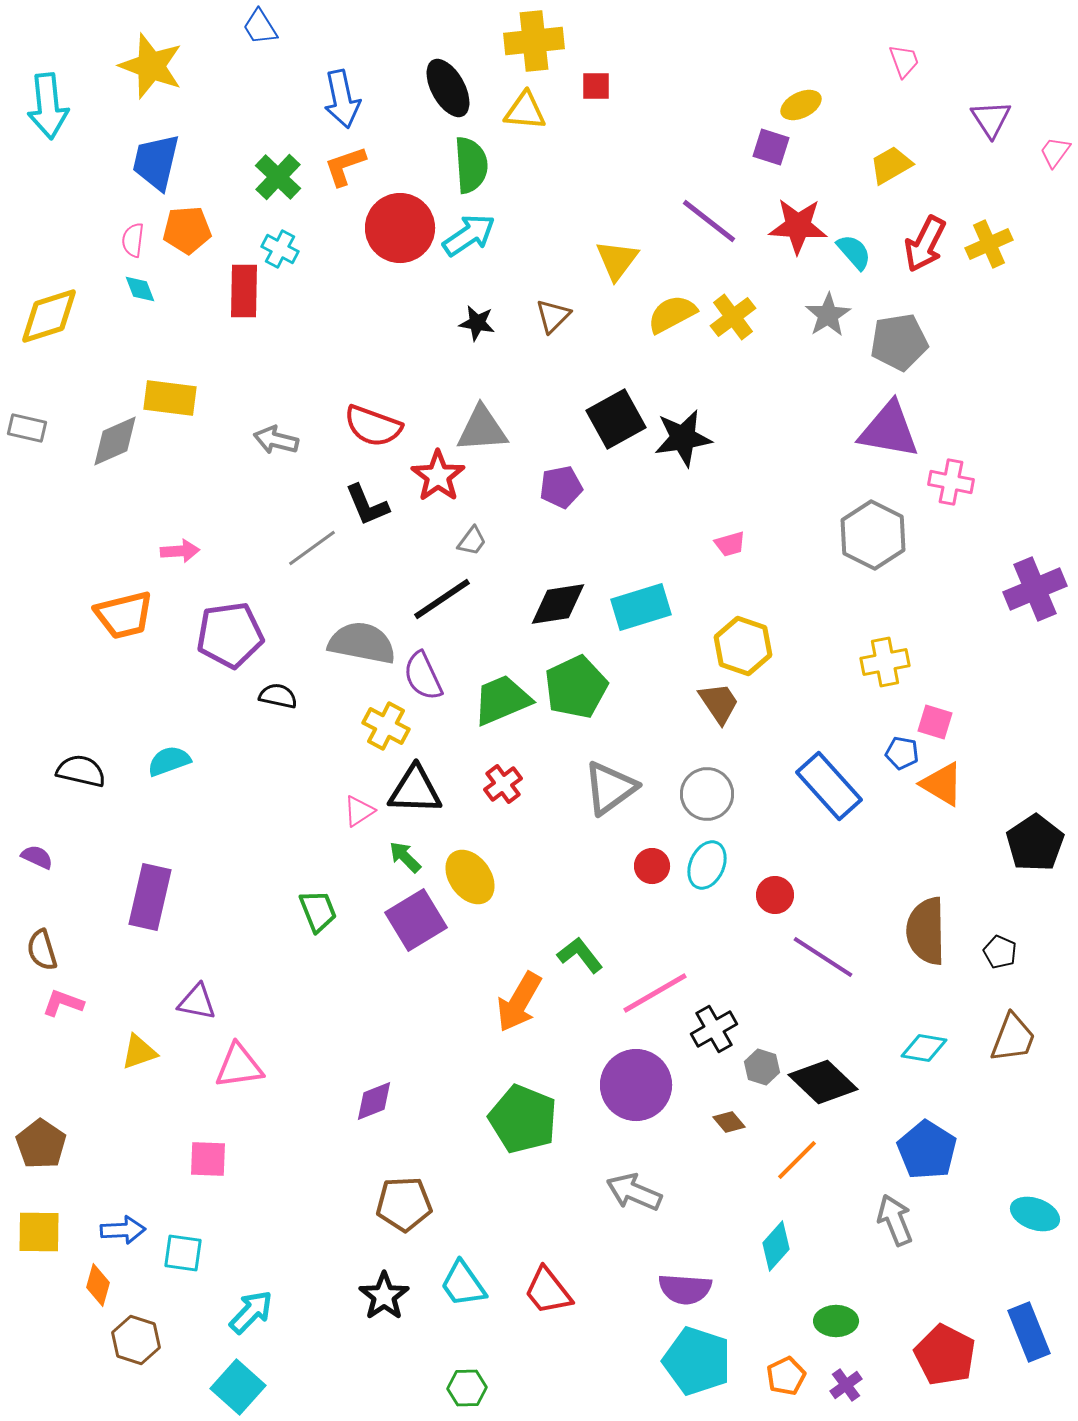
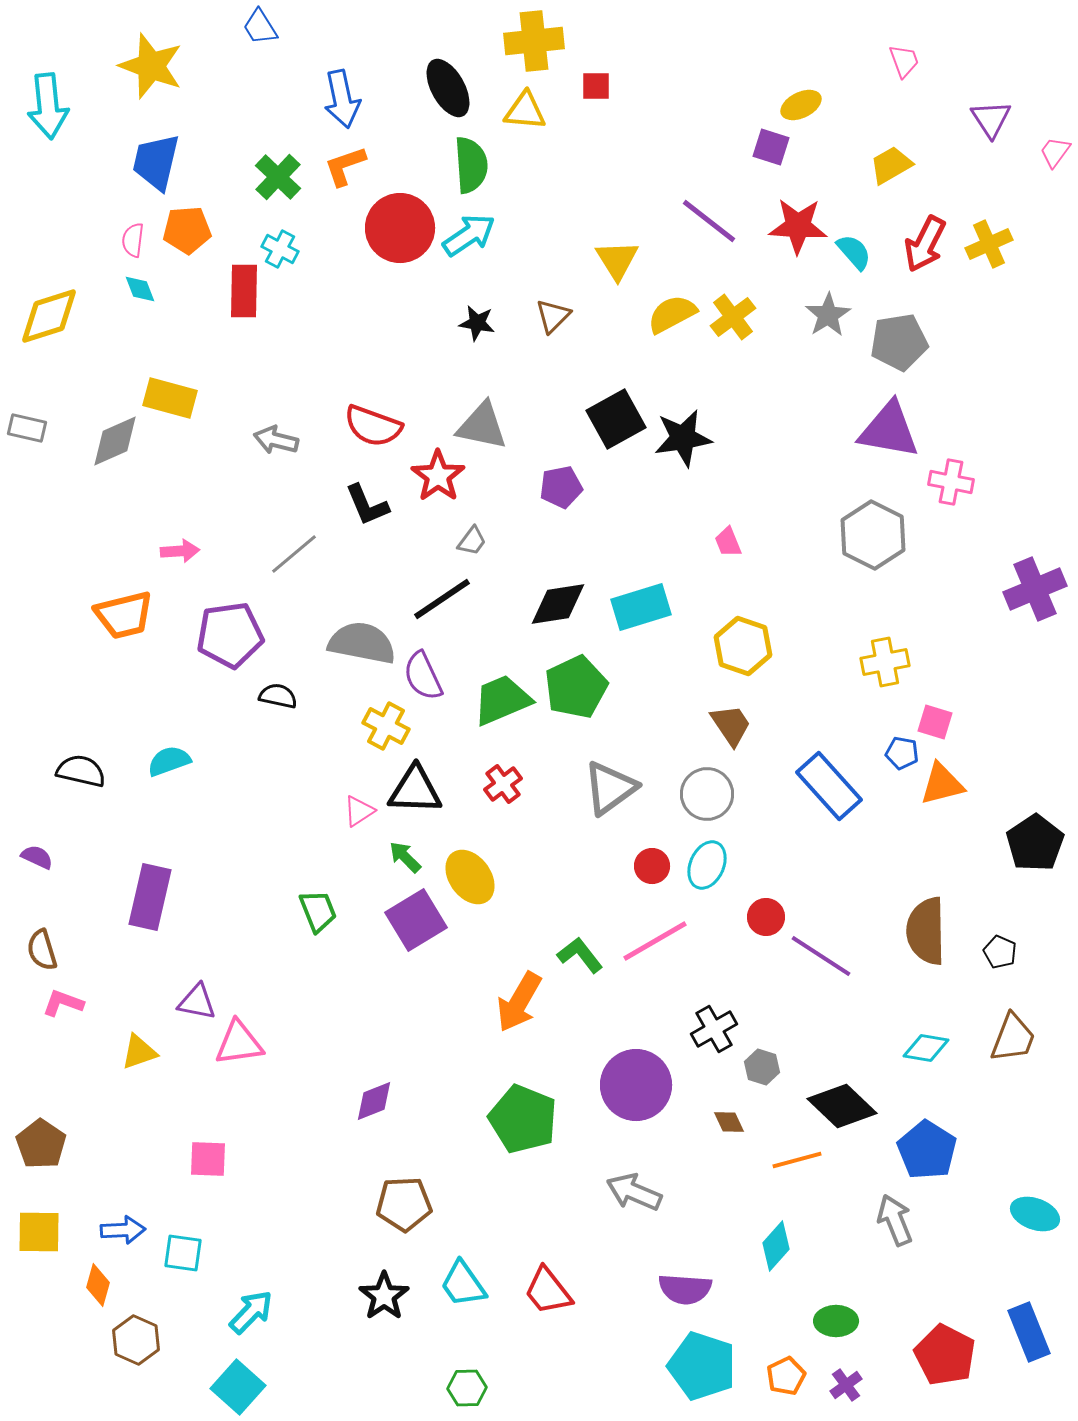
yellow triangle at (617, 260): rotated 9 degrees counterclockwise
yellow rectangle at (170, 398): rotated 8 degrees clockwise
gray triangle at (482, 429): moved 3 px up; rotated 16 degrees clockwise
pink trapezoid at (730, 544): moved 2 px left, 2 px up; rotated 84 degrees clockwise
gray line at (312, 548): moved 18 px left, 6 px down; rotated 4 degrees counterclockwise
brown trapezoid at (719, 703): moved 12 px right, 22 px down
orange triangle at (942, 784): rotated 45 degrees counterclockwise
red circle at (775, 895): moved 9 px left, 22 px down
purple line at (823, 957): moved 2 px left, 1 px up
pink line at (655, 993): moved 52 px up
cyan diamond at (924, 1048): moved 2 px right
pink triangle at (239, 1066): moved 23 px up
black diamond at (823, 1082): moved 19 px right, 24 px down
brown diamond at (729, 1122): rotated 16 degrees clockwise
orange line at (797, 1160): rotated 30 degrees clockwise
brown hexagon at (136, 1340): rotated 6 degrees clockwise
cyan pentagon at (697, 1361): moved 5 px right, 5 px down
